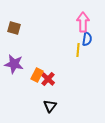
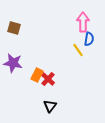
blue semicircle: moved 2 px right
yellow line: rotated 40 degrees counterclockwise
purple star: moved 1 px left, 1 px up
